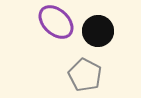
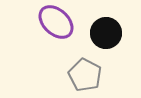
black circle: moved 8 px right, 2 px down
